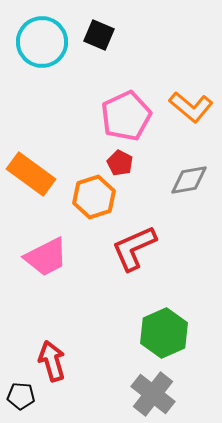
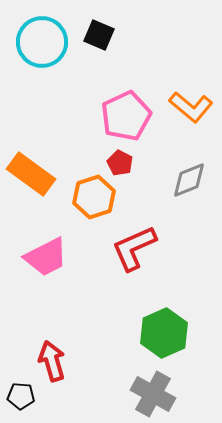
gray diamond: rotated 12 degrees counterclockwise
gray cross: rotated 9 degrees counterclockwise
